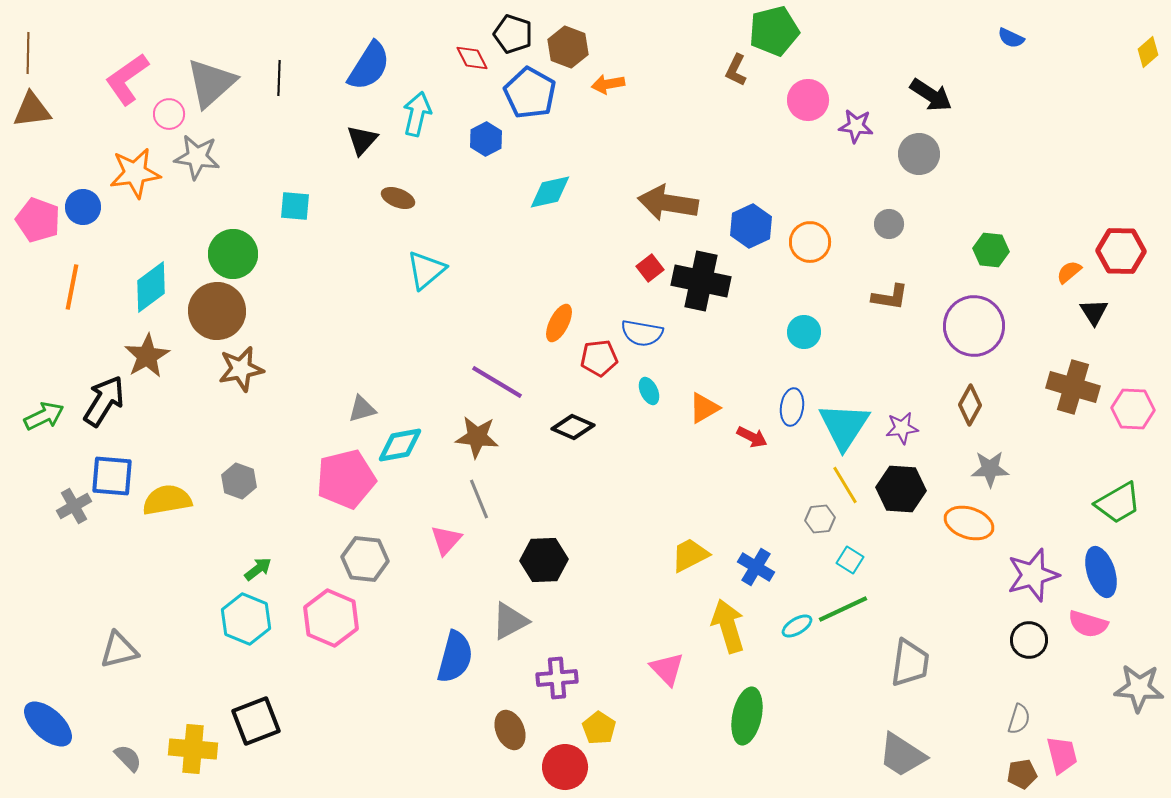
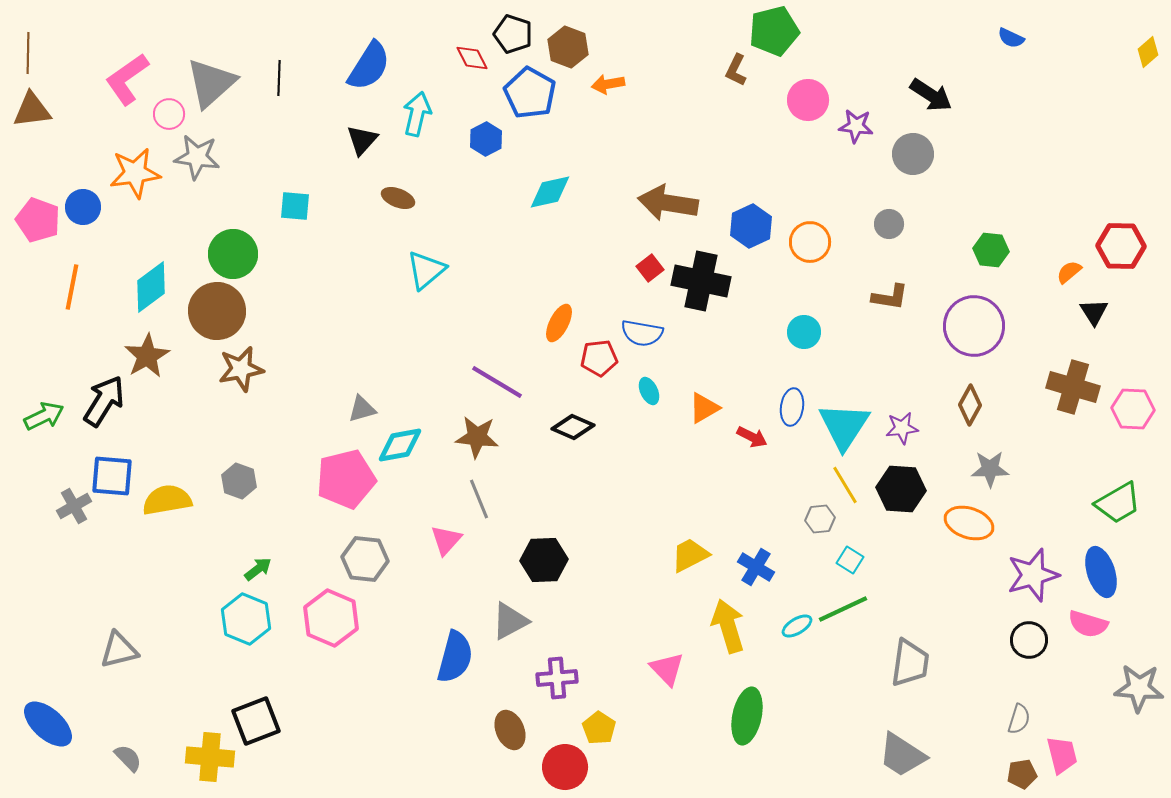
gray circle at (919, 154): moved 6 px left
red hexagon at (1121, 251): moved 5 px up
yellow cross at (193, 749): moved 17 px right, 8 px down
